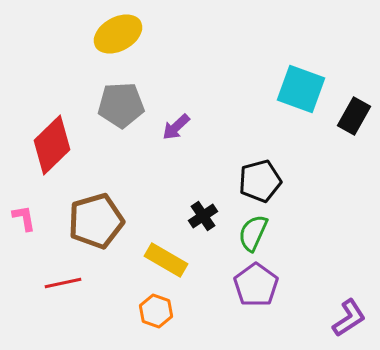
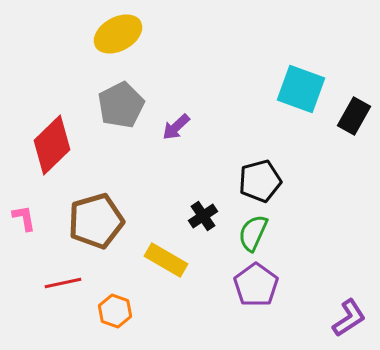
gray pentagon: rotated 24 degrees counterclockwise
orange hexagon: moved 41 px left
